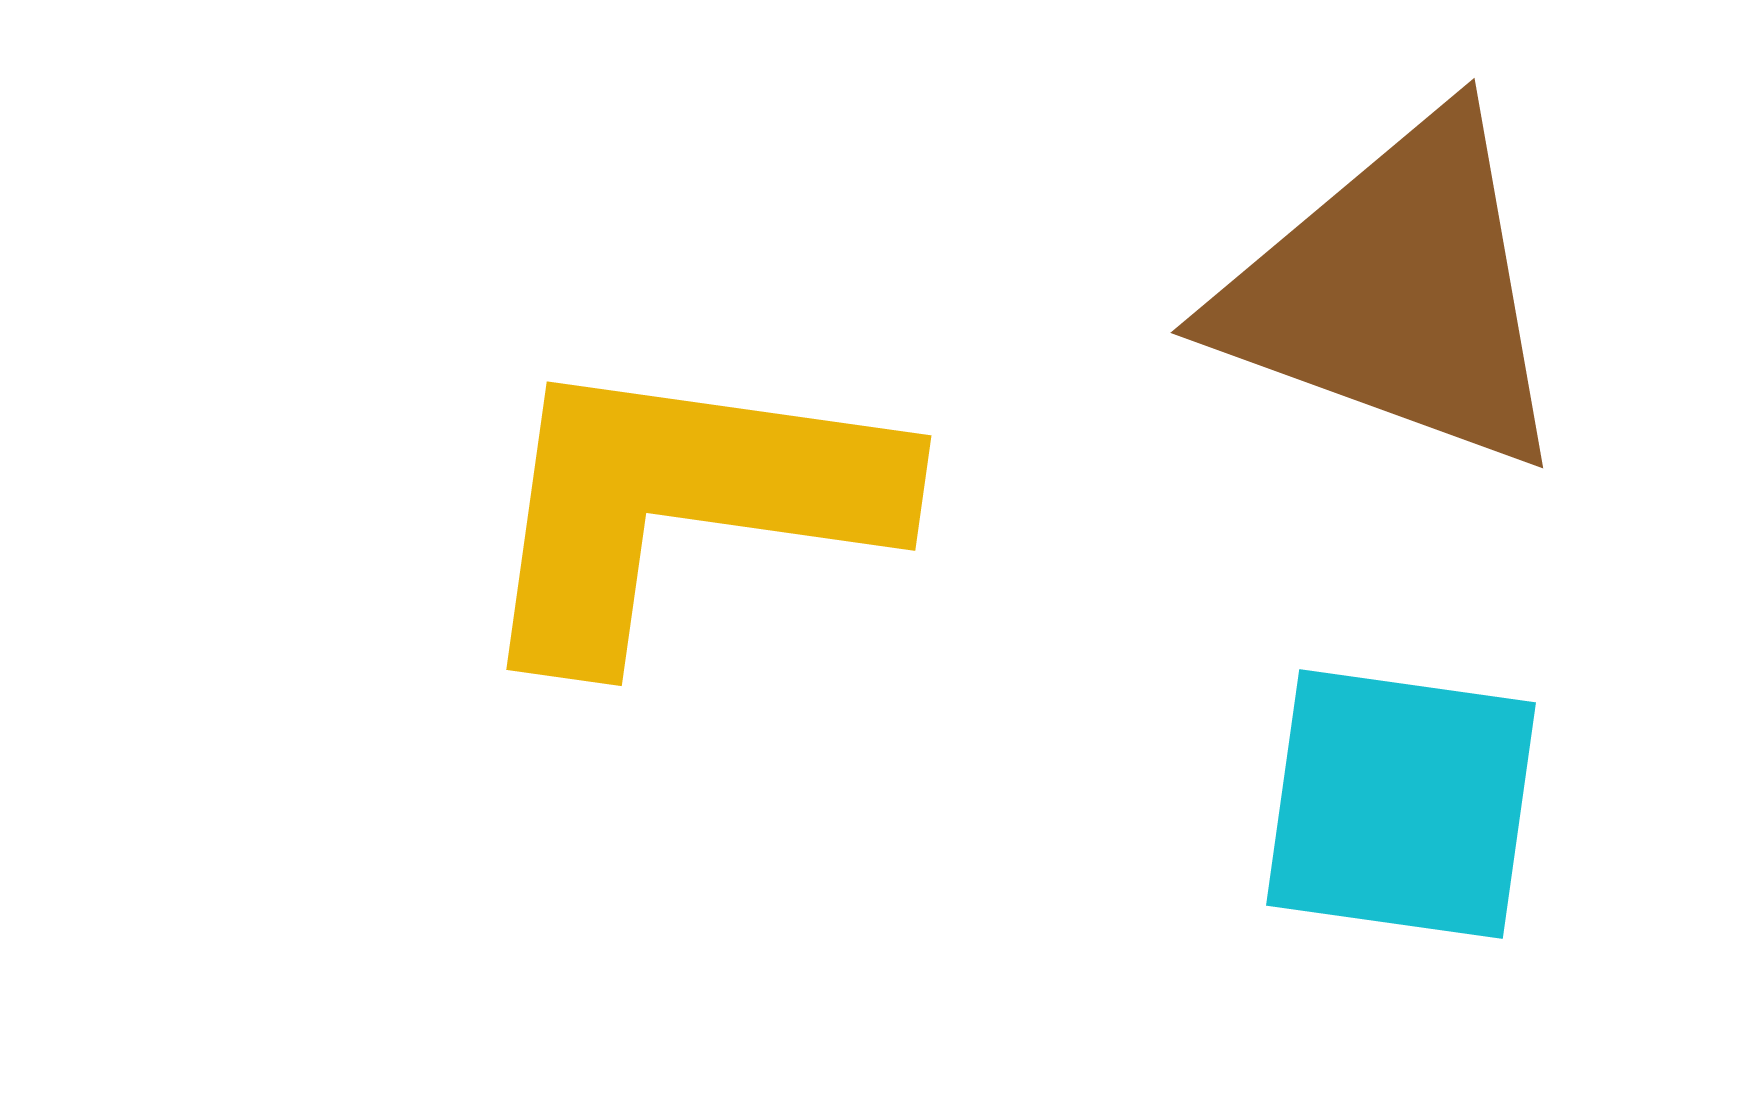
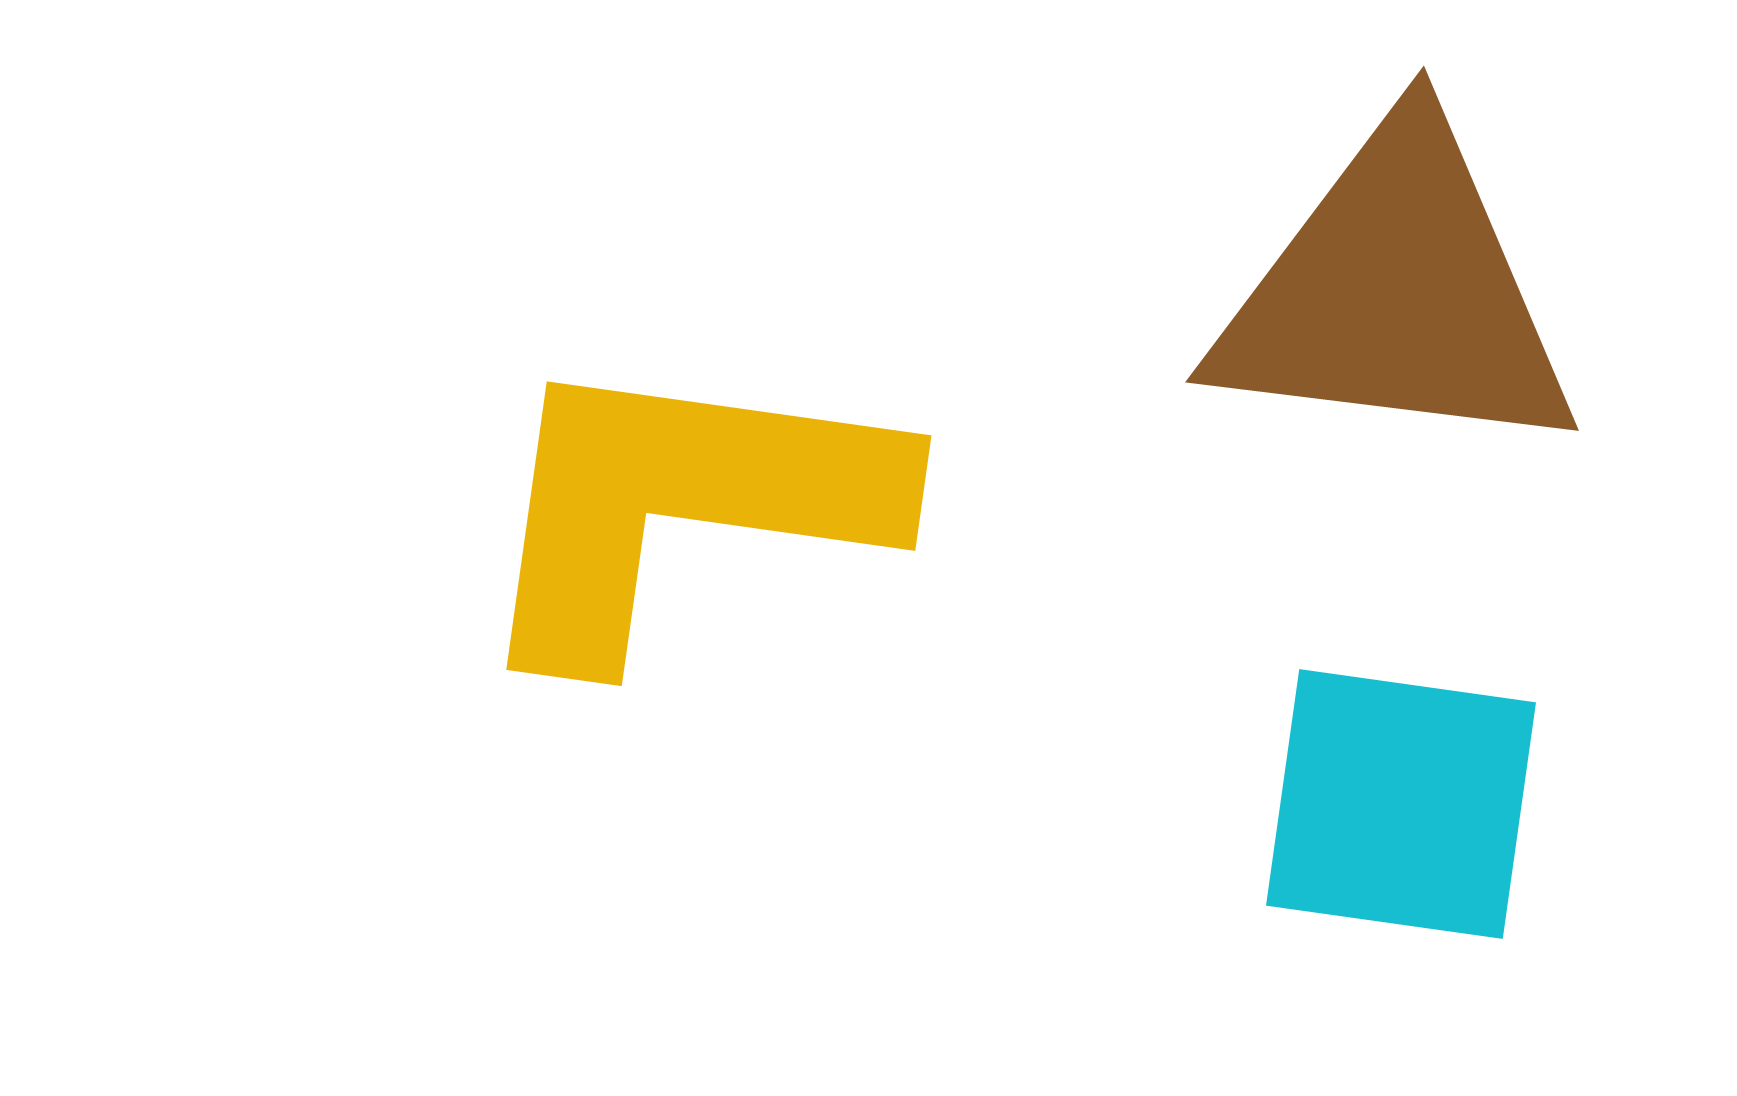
brown triangle: rotated 13 degrees counterclockwise
